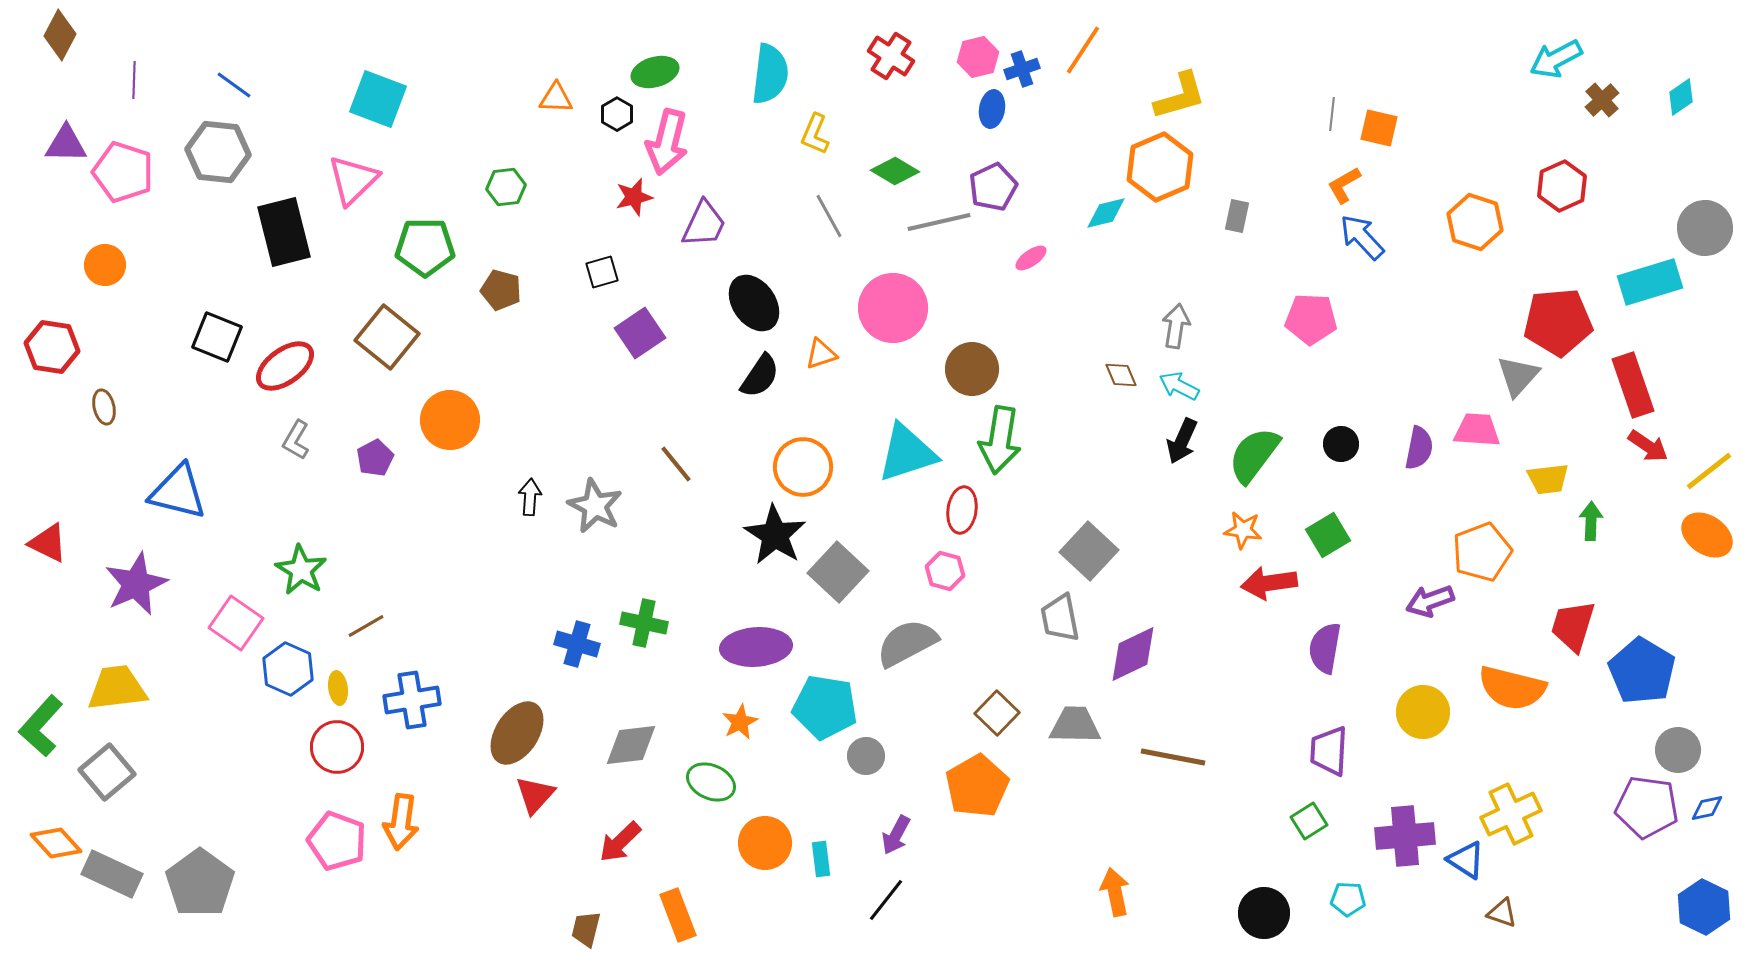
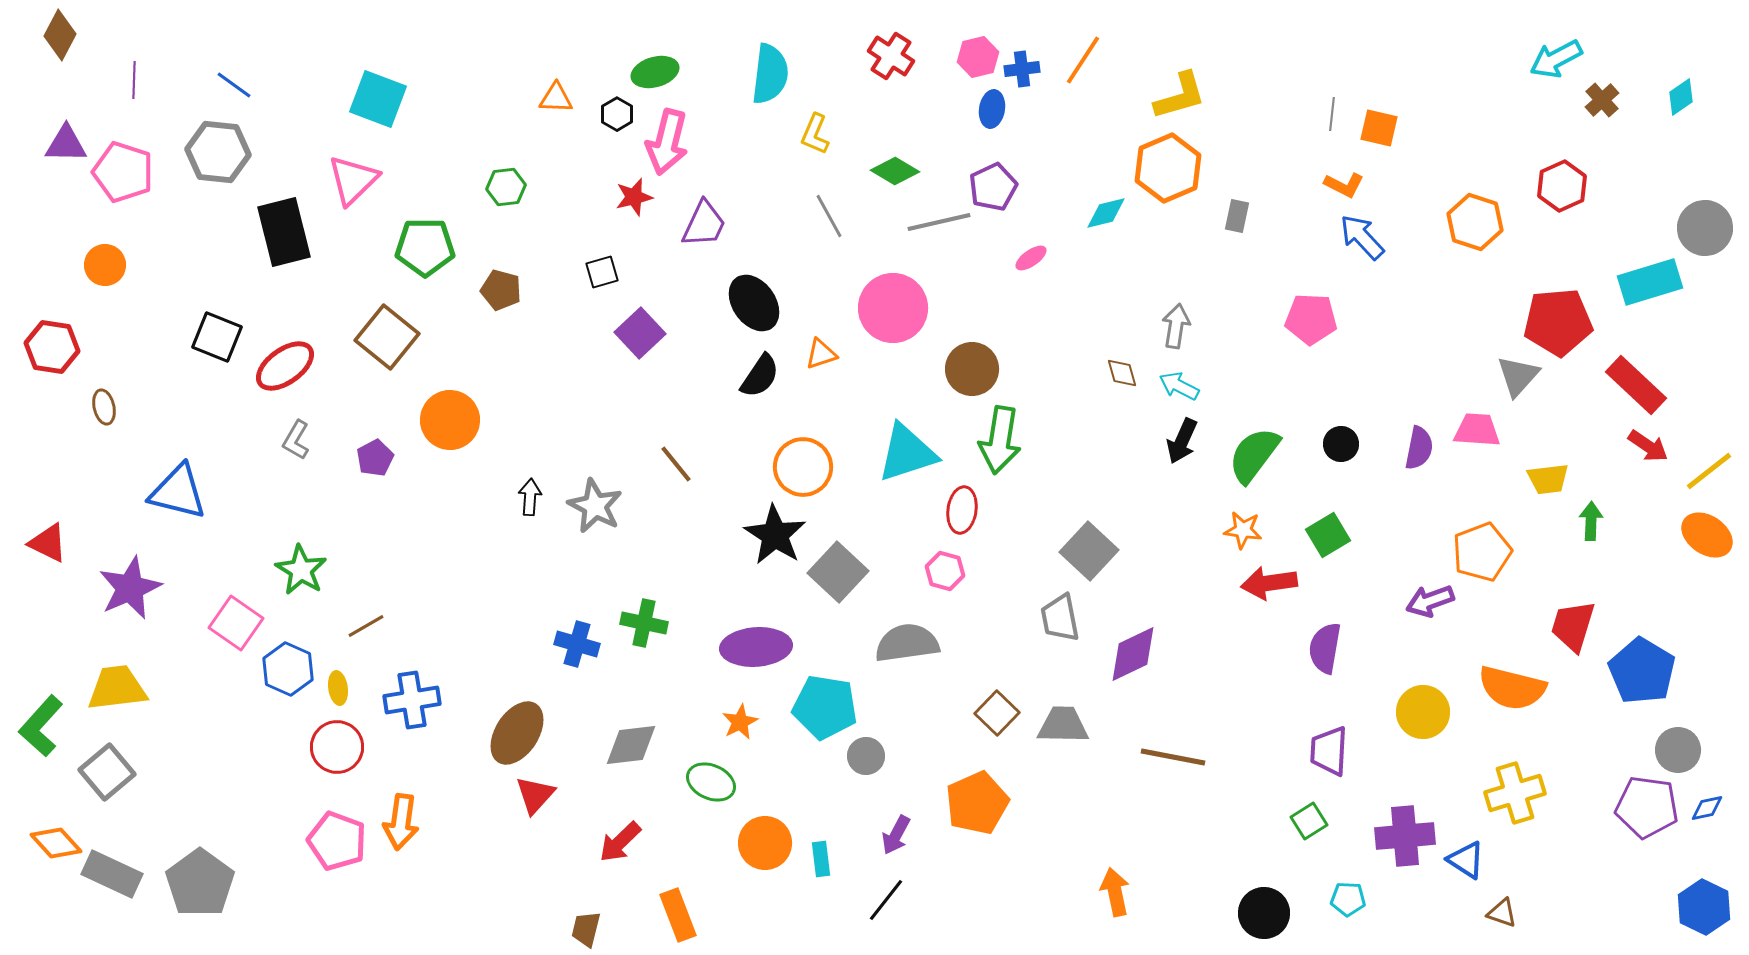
orange line at (1083, 50): moved 10 px down
blue cross at (1022, 69): rotated 12 degrees clockwise
orange hexagon at (1160, 167): moved 8 px right, 1 px down
orange L-shape at (1344, 185): rotated 123 degrees counterclockwise
purple square at (640, 333): rotated 9 degrees counterclockwise
brown diamond at (1121, 375): moved 1 px right, 2 px up; rotated 8 degrees clockwise
red rectangle at (1633, 385): moved 3 px right; rotated 28 degrees counterclockwise
purple star at (136, 584): moved 6 px left, 4 px down
gray semicircle at (907, 643): rotated 20 degrees clockwise
gray trapezoid at (1075, 725): moved 12 px left
orange pentagon at (977, 786): moved 17 px down; rotated 6 degrees clockwise
yellow cross at (1511, 814): moved 4 px right, 21 px up; rotated 8 degrees clockwise
